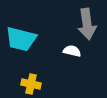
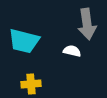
cyan trapezoid: moved 3 px right, 2 px down
yellow cross: rotated 18 degrees counterclockwise
